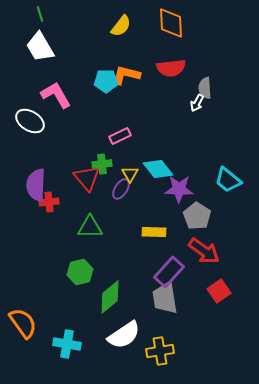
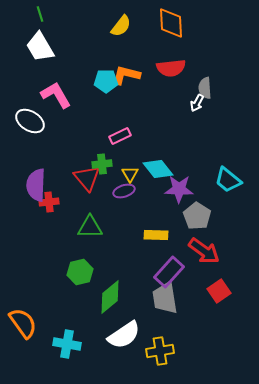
purple ellipse: moved 3 px right, 2 px down; rotated 40 degrees clockwise
yellow rectangle: moved 2 px right, 3 px down
